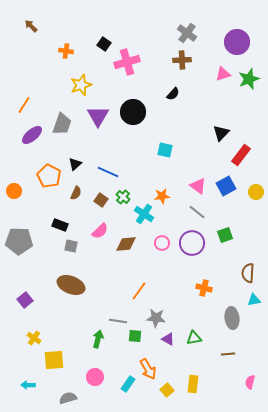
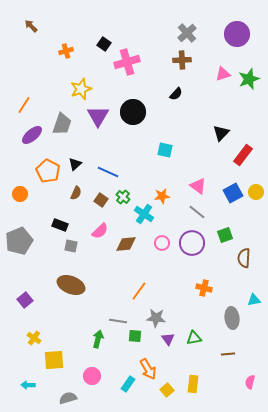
gray cross at (187, 33): rotated 12 degrees clockwise
purple circle at (237, 42): moved 8 px up
orange cross at (66, 51): rotated 24 degrees counterclockwise
yellow star at (81, 85): moved 4 px down
black semicircle at (173, 94): moved 3 px right
red rectangle at (241, 155): moved 2 px right
orange pentagon at (49, 176): moved 1 px left, 5 px up
blue square at (226, 186): moved 7 px right, 7 px down
orange circle at (14, 191): moved 6 px right, 3 px down
gray pentagon at (19, 241): rotated 24 degrees counterclockwise
brown semicircle at (248, 273): moved 4 px left, 15 px up
purple triangle at (168, 339): rotated 24 degrees clockwise
pink circle at (95, 377): moved 3 px left, 1 px up
